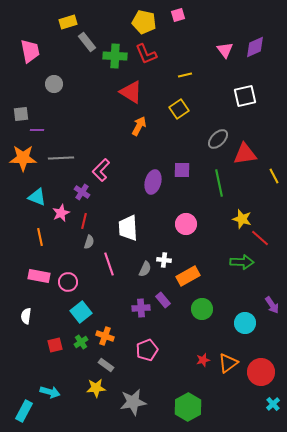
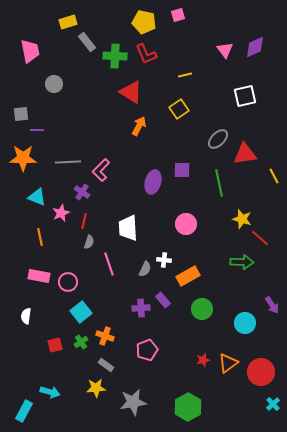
gray line at (61, 158): moved 7 px right, 4 px down
